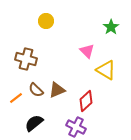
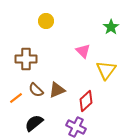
pink triangle: moved 4 px left
brown cross: rotated 15 degrees counterclockwise
yellow triangle: rotated 35 degrees clockwise
